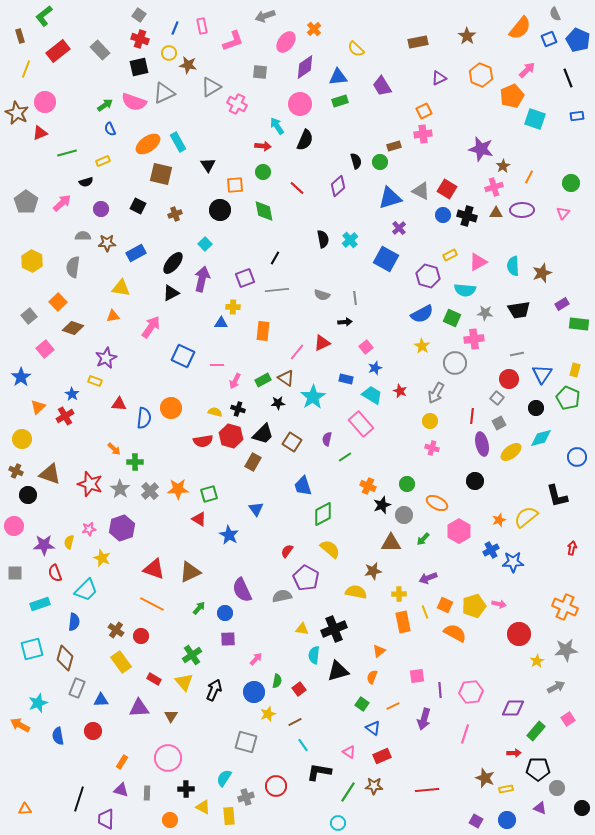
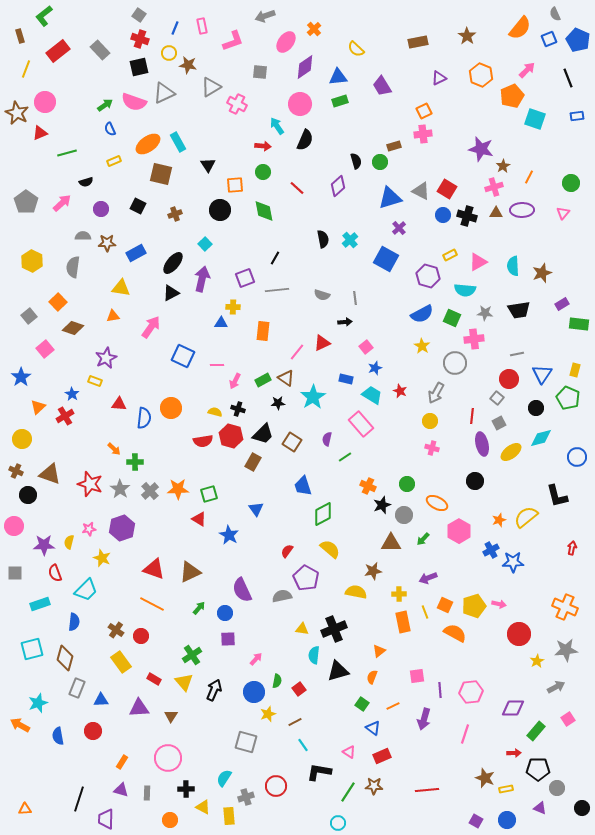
yellow rectangle at (103, 161): moved 11 px right
